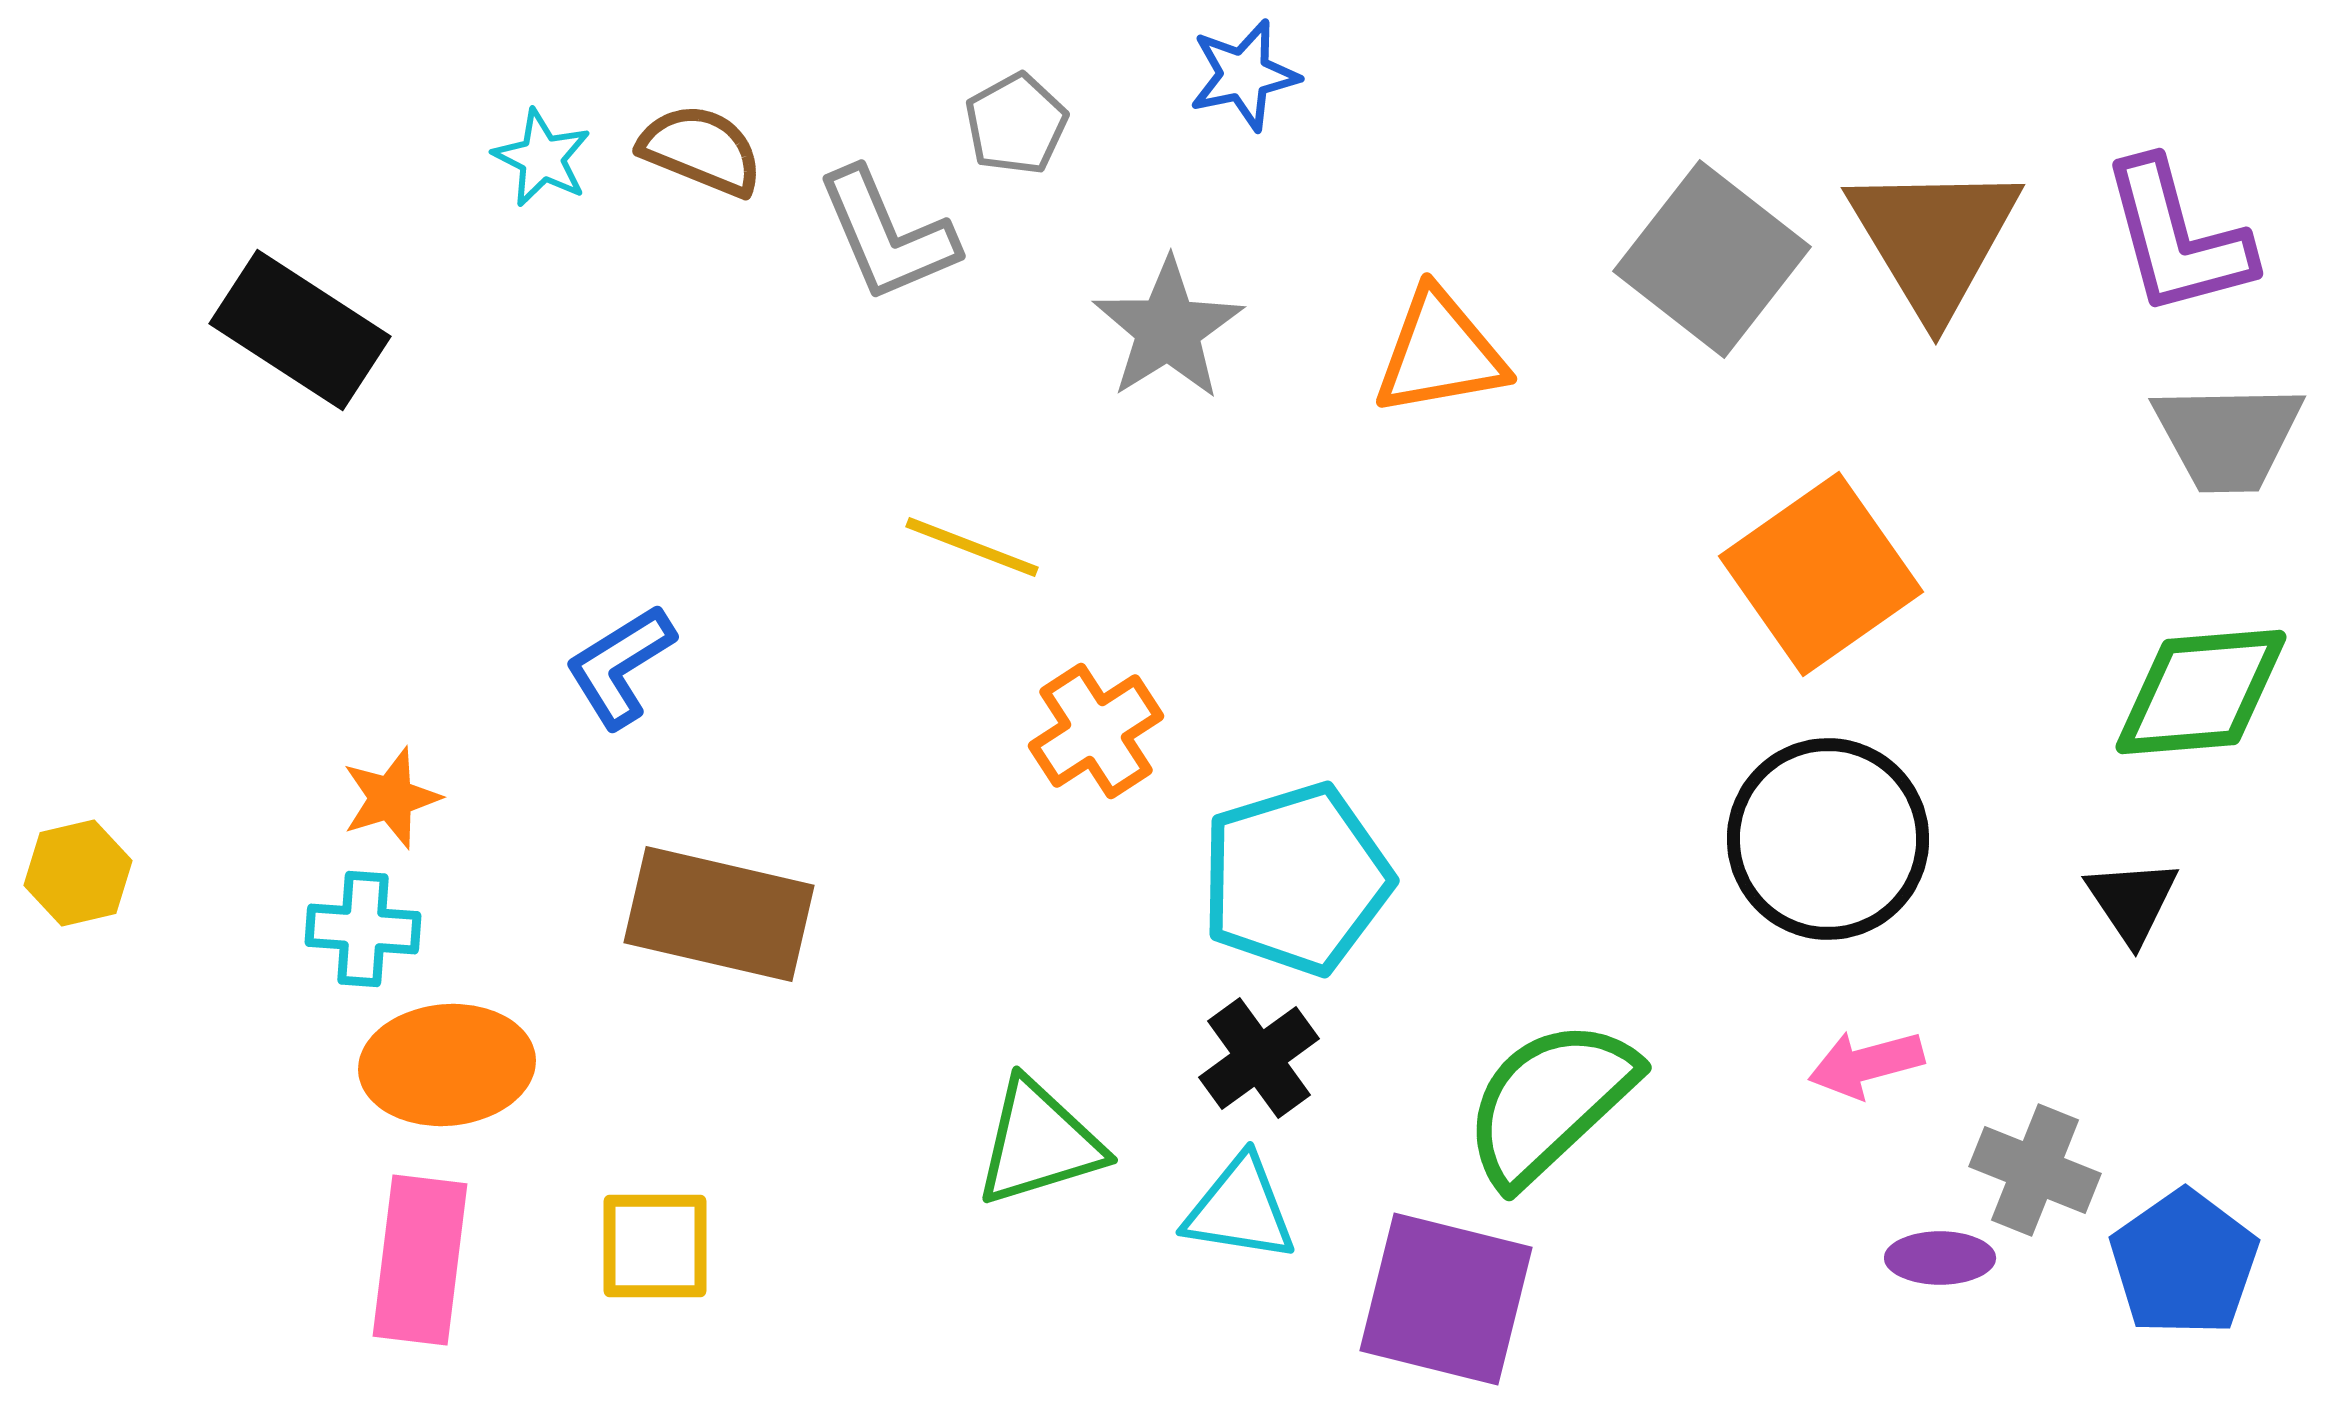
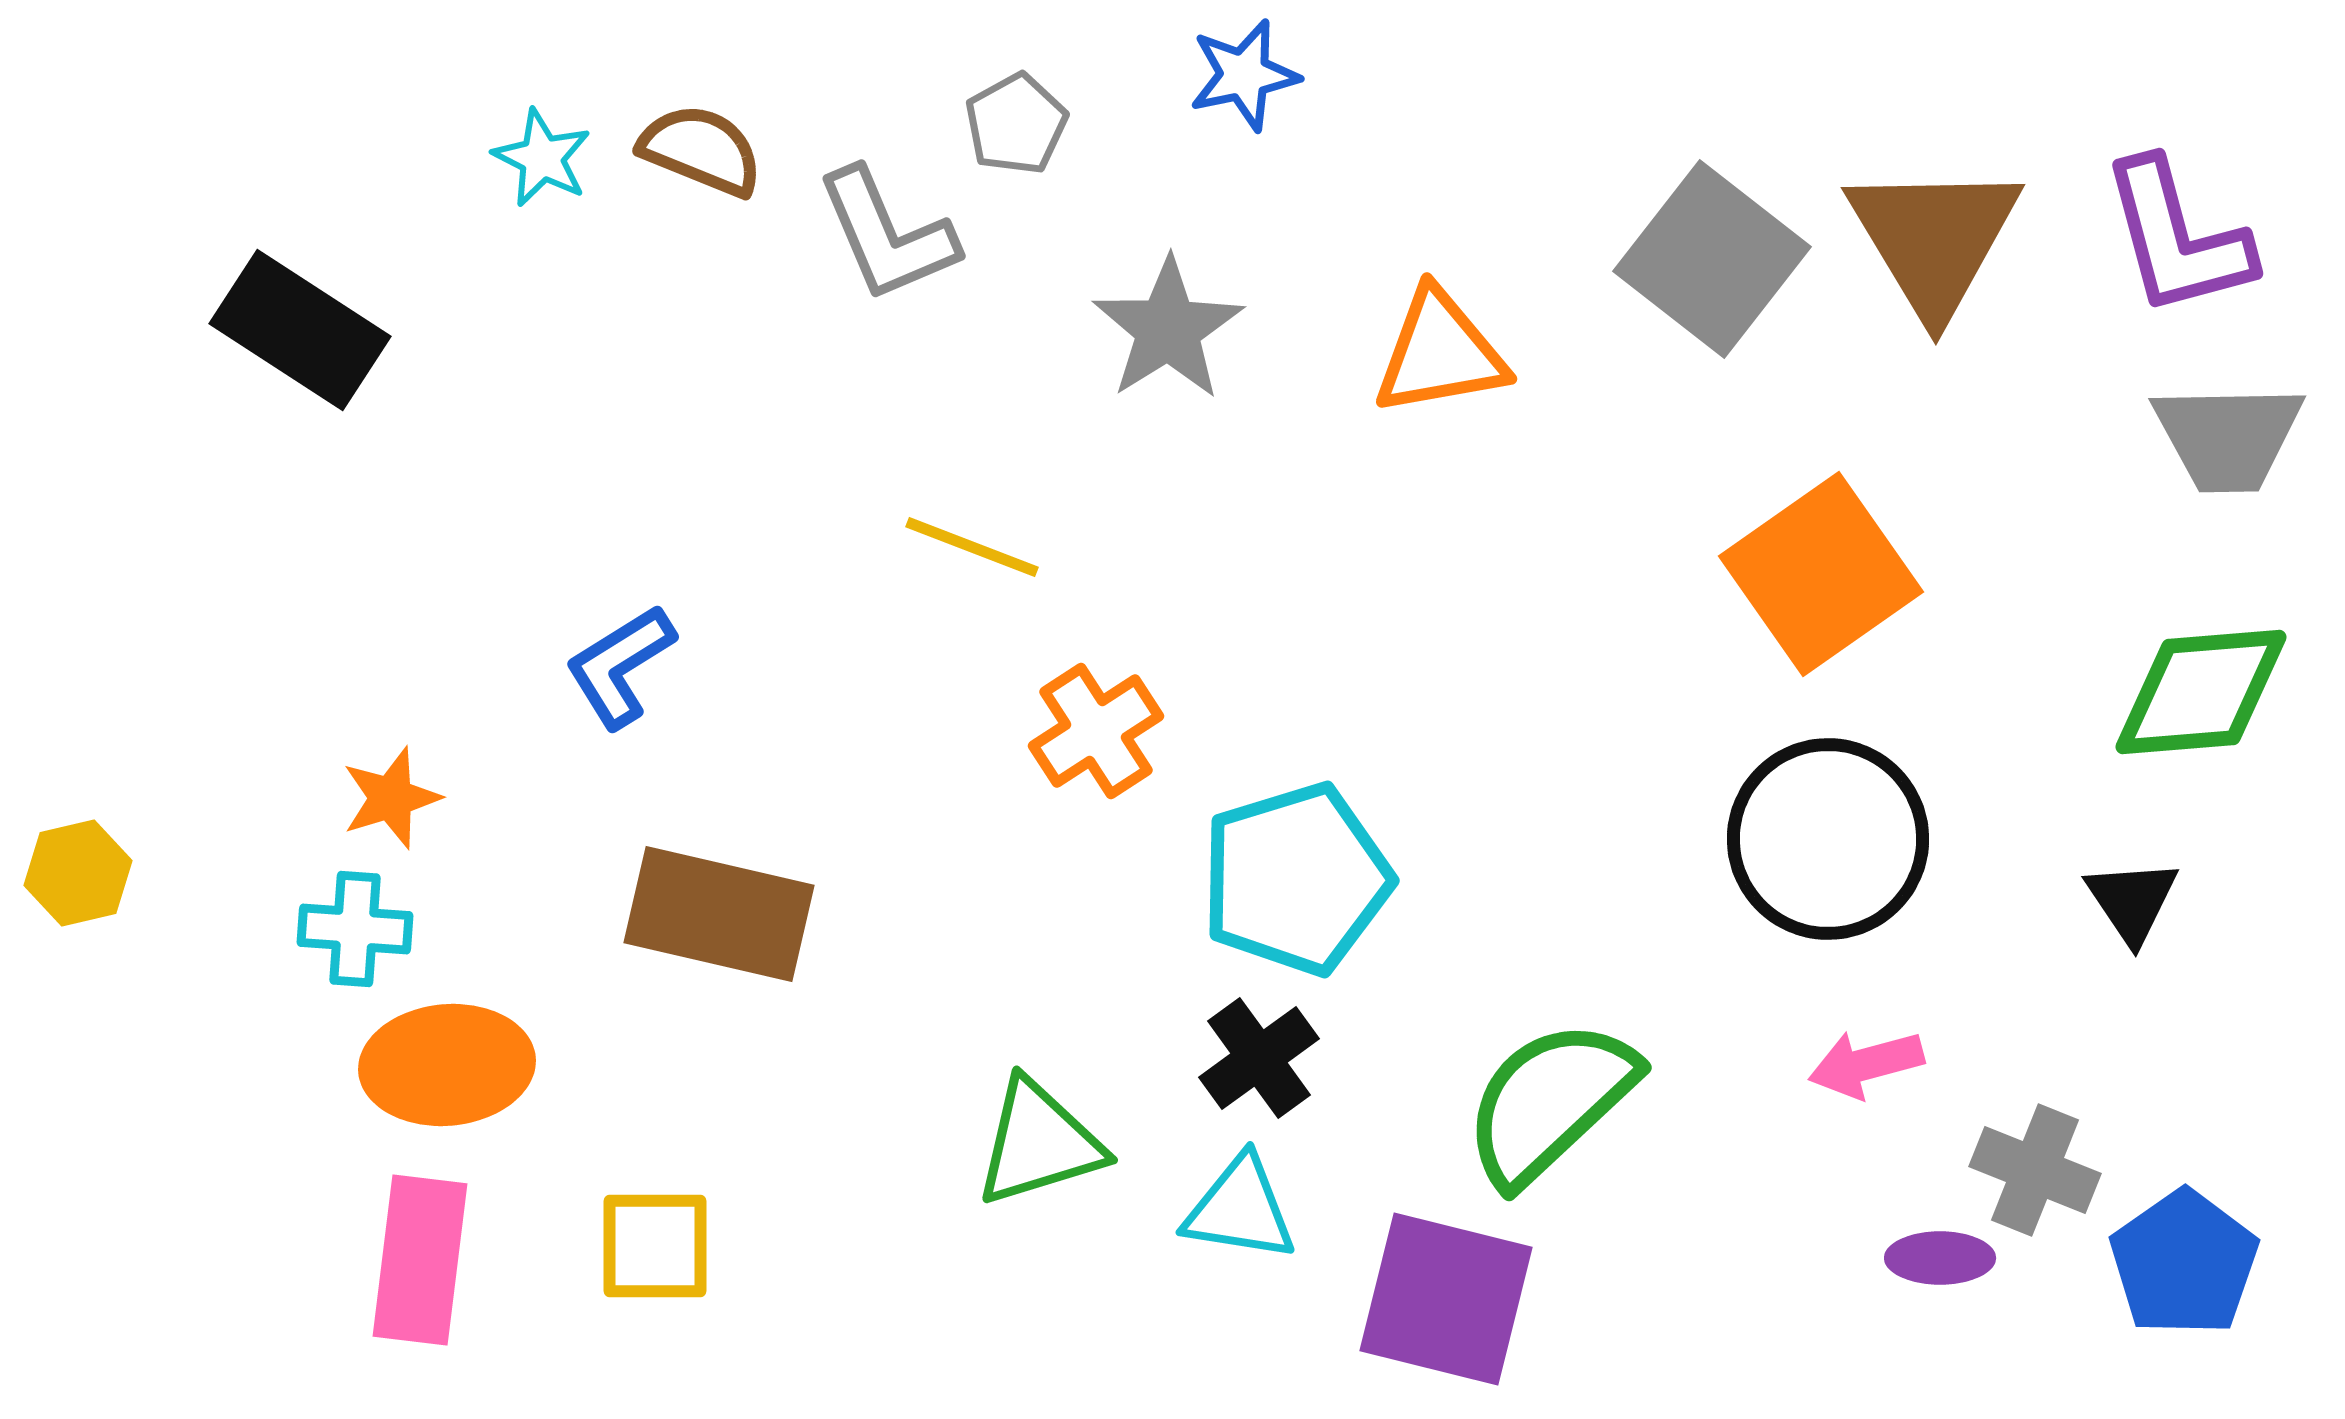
cyan cross: moved 8 px left
